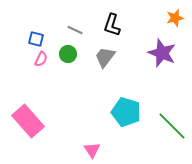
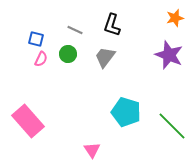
purple star: moved 7 px right, 2 px down
